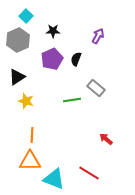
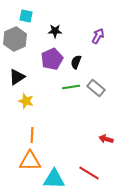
cyan square: rotated 32 degrees counterclockwise
black star: moved 2 px right
gray hexagon: moved 3 px left, 1 px up
black semicircle: moved 3 px down
green line: moved 1 px left, 13 px up
red arrow: rotated 24 degrees counterclockwise
cyan triangle: rotated 20 degrees counterclockwise
